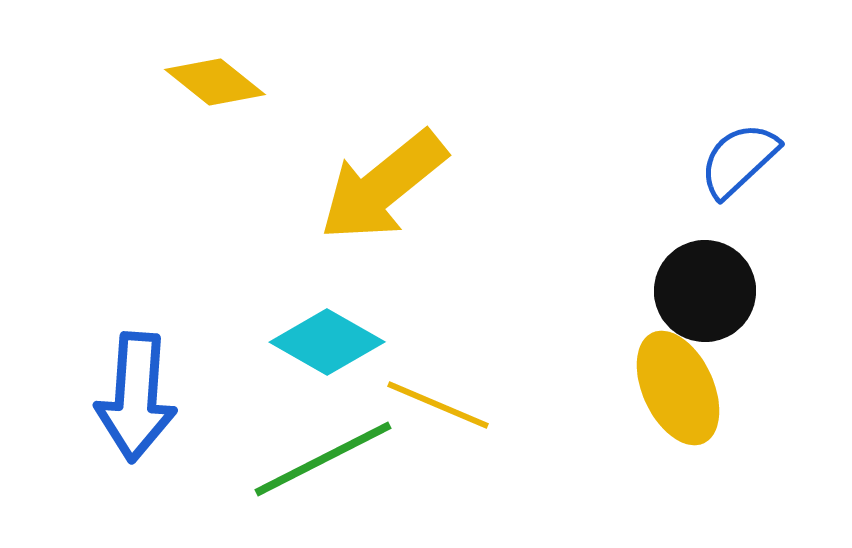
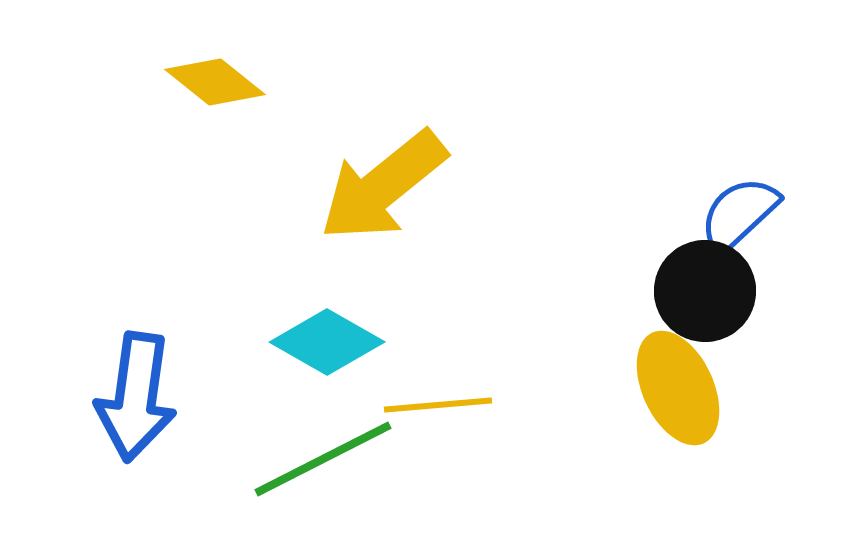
blue semicircle: moved 54 px down
blue arrow: rotated 4 degrees clockwise
yellow line: rotated 28 degrees counterclockwise
